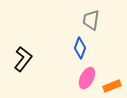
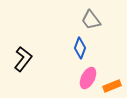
gray trapezoid: rotated 45 degrees counterclockwise
pink ellipse: moved 1 px right
